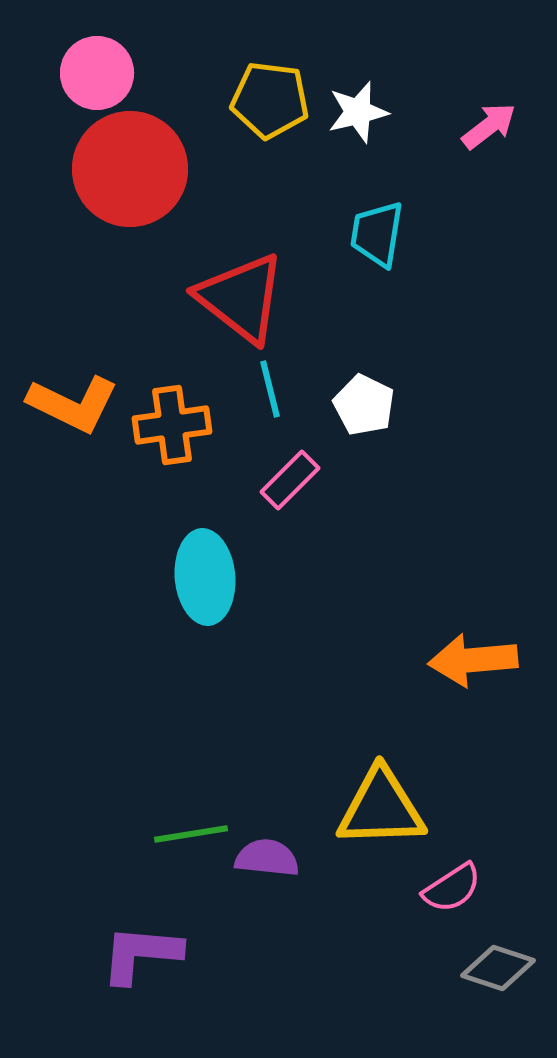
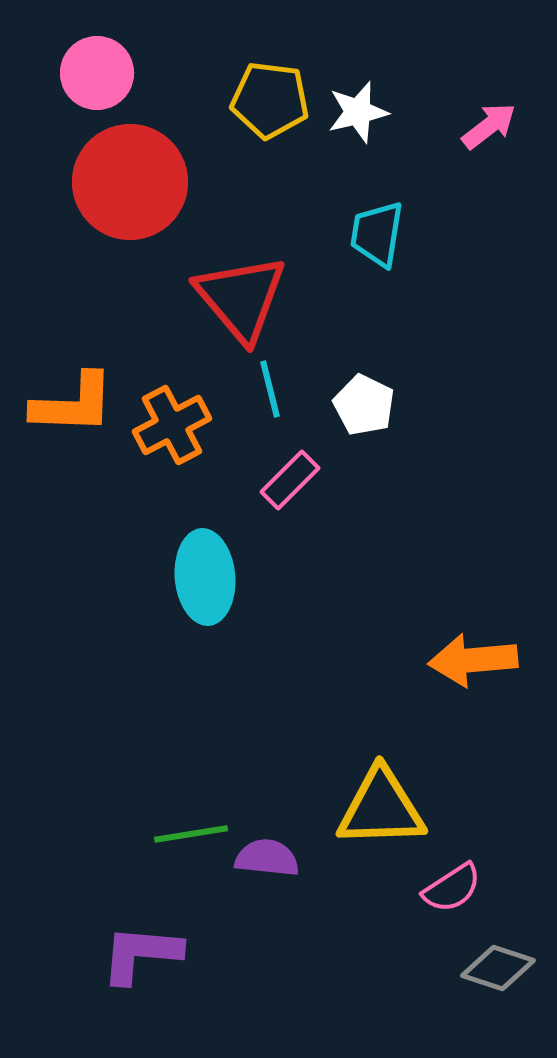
red circle: moved 13 px down
red triangle: rotated 12 degrees clockwise
orange L-shape: rotated 24 degrees counterclockwise
orange cross: rotated 20 degrees counterclockwise
